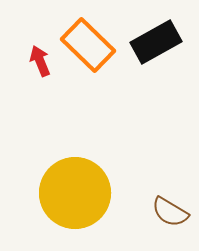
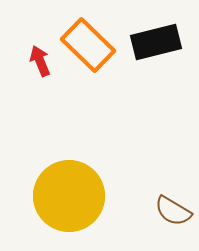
black rectangle: rotated 15 degrees clockwise
yellow circle: moved 6 px left, 3 px down
brown semicircle: moved 3 px right, 1 px up
